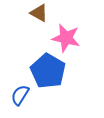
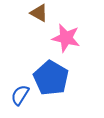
blue pentagon: moved 3 px right, 7 px down
